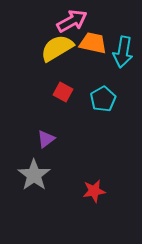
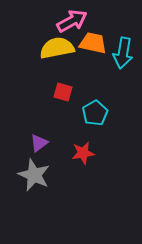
yellow semicircle: rotated 20 degrees clockwise
cyan arrow: moved 1 px down
red square: rotated 12 degrees counterclockwise
cyan pentagon: moved 8 px left, 14 px down
purple triangle: moved 7 px left, 4 px down
gray star: rotated 12 degrees counterclockwise
red star: moved 11 px left, 38 px up
